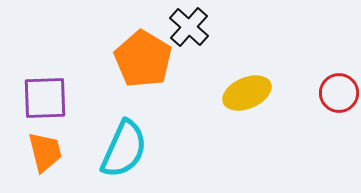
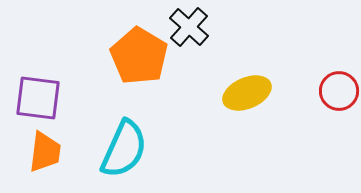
orange pentagon: moved 4 px left, 3 px up
red circle: moved 2 px up
purple square: moved 7 px left; rotated 9 degrees clockwise
orange trapezoid: rotated 21 degrees clockwise
